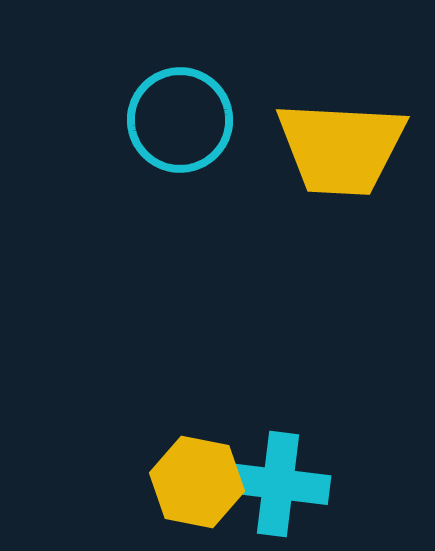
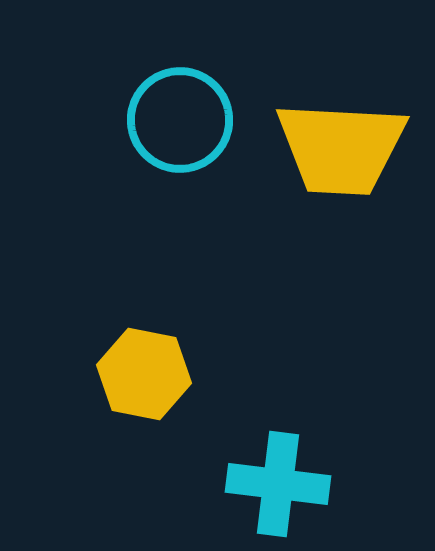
yellow hexagon: moved 53 px left, 108 px up
